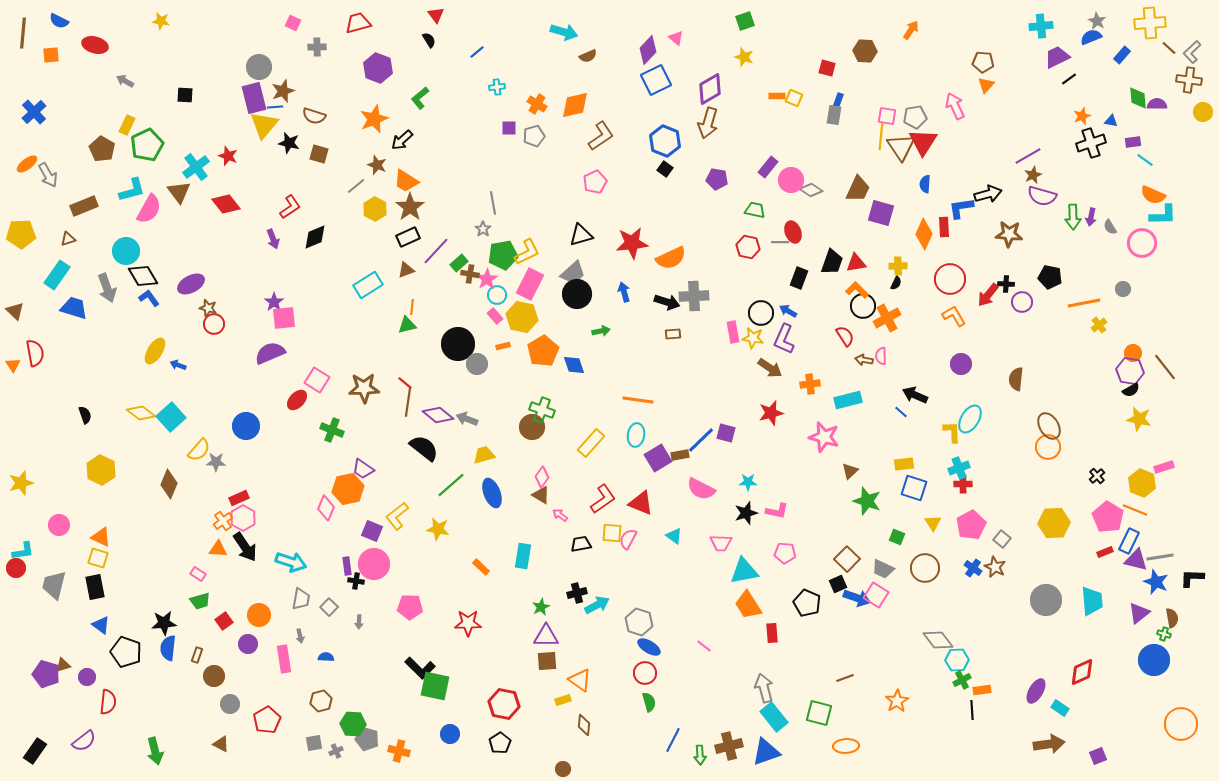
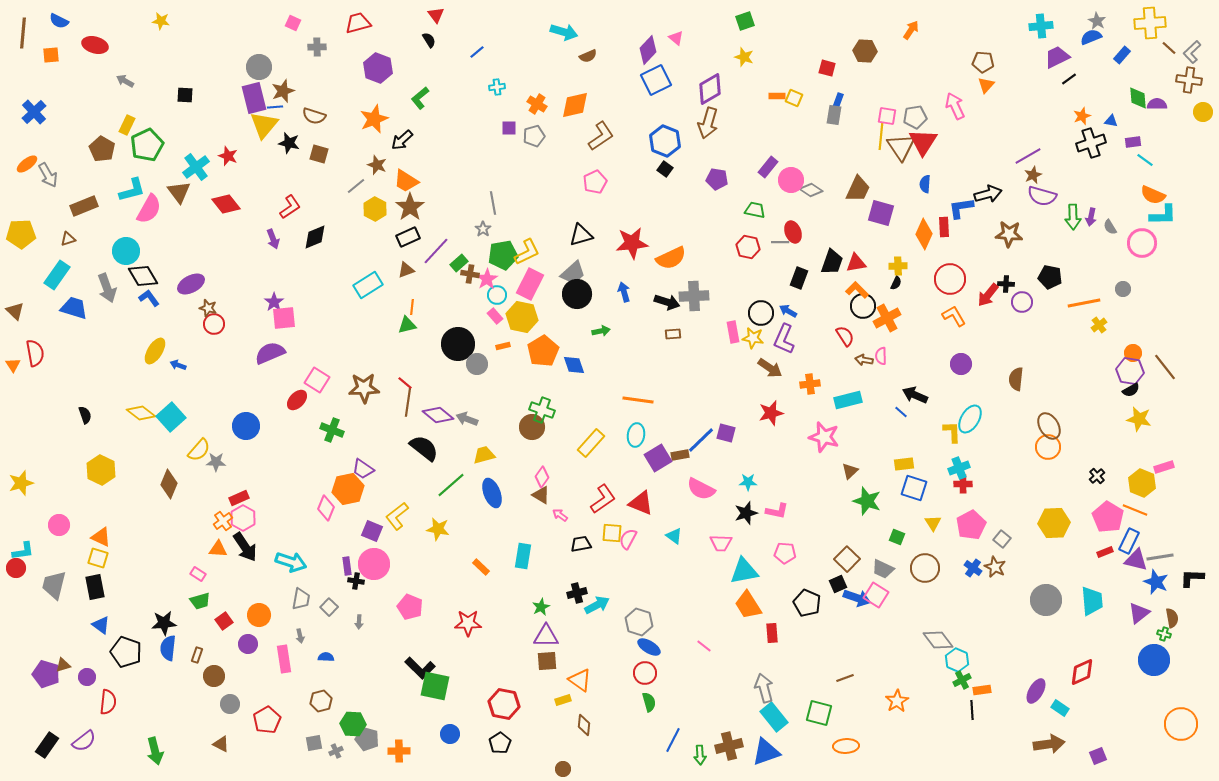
pink pentagon at (410, 607): rotated 20 degrees clockwise
cyan hexagon at (957, 660): rotated 25 degrees clockwise
black rectangle at (35, 751): moved 12 px right, 6 px up
orange cross at (399, 751): rotated 15 degrees counterclockwise
